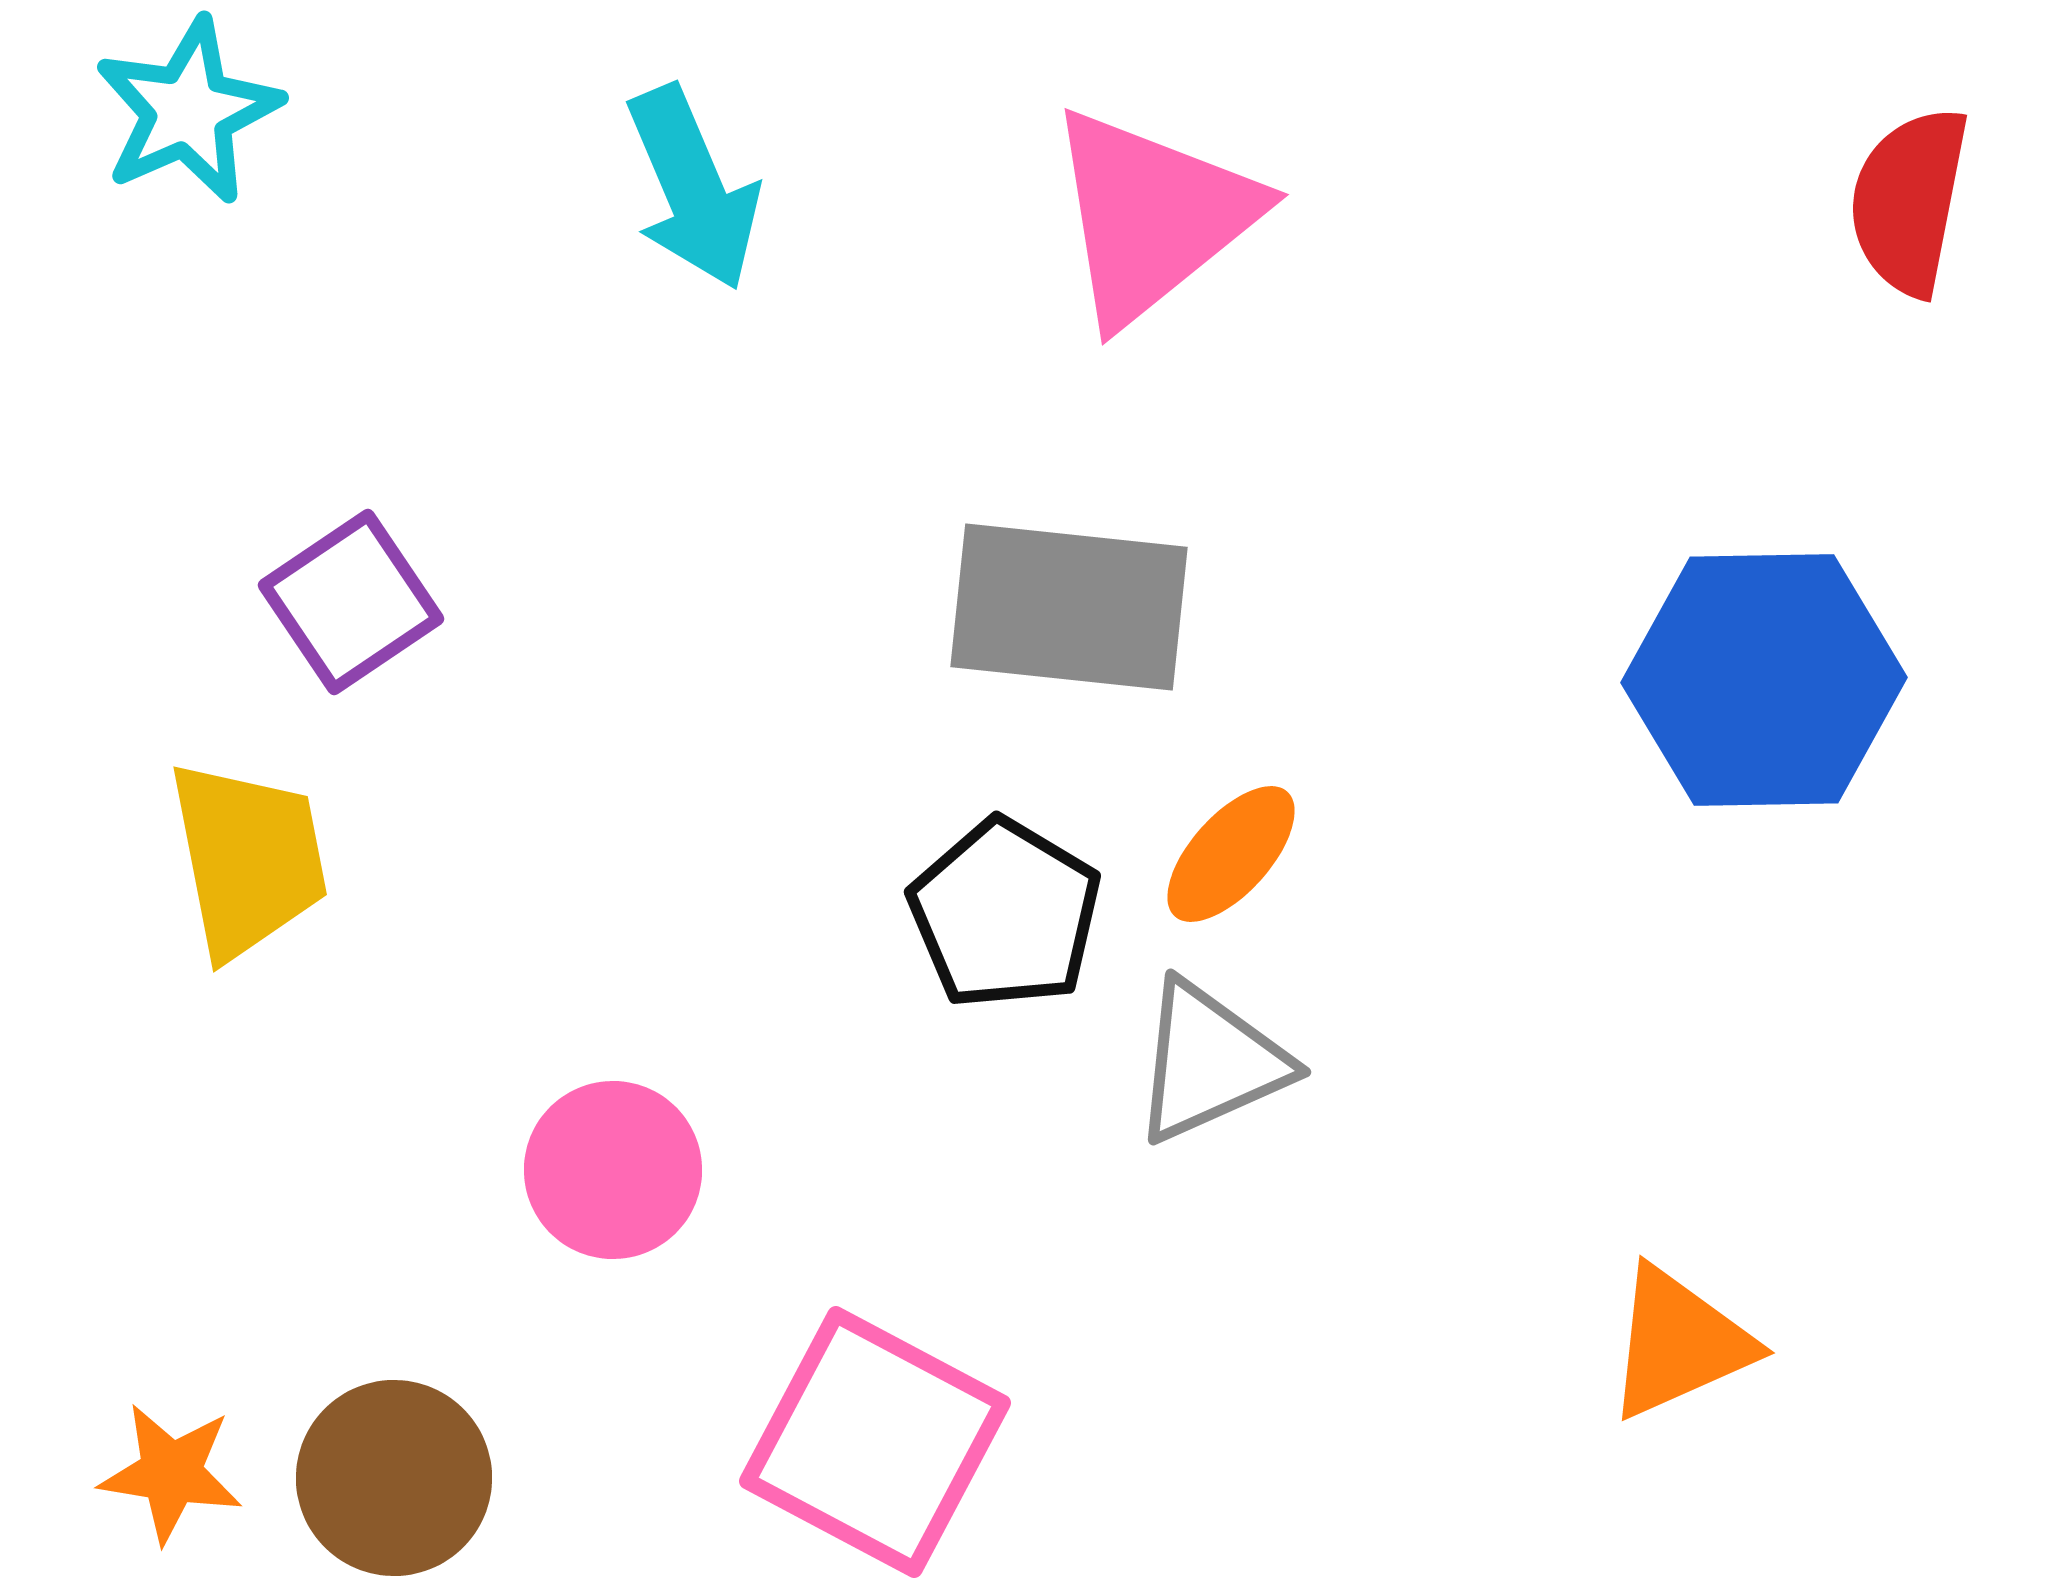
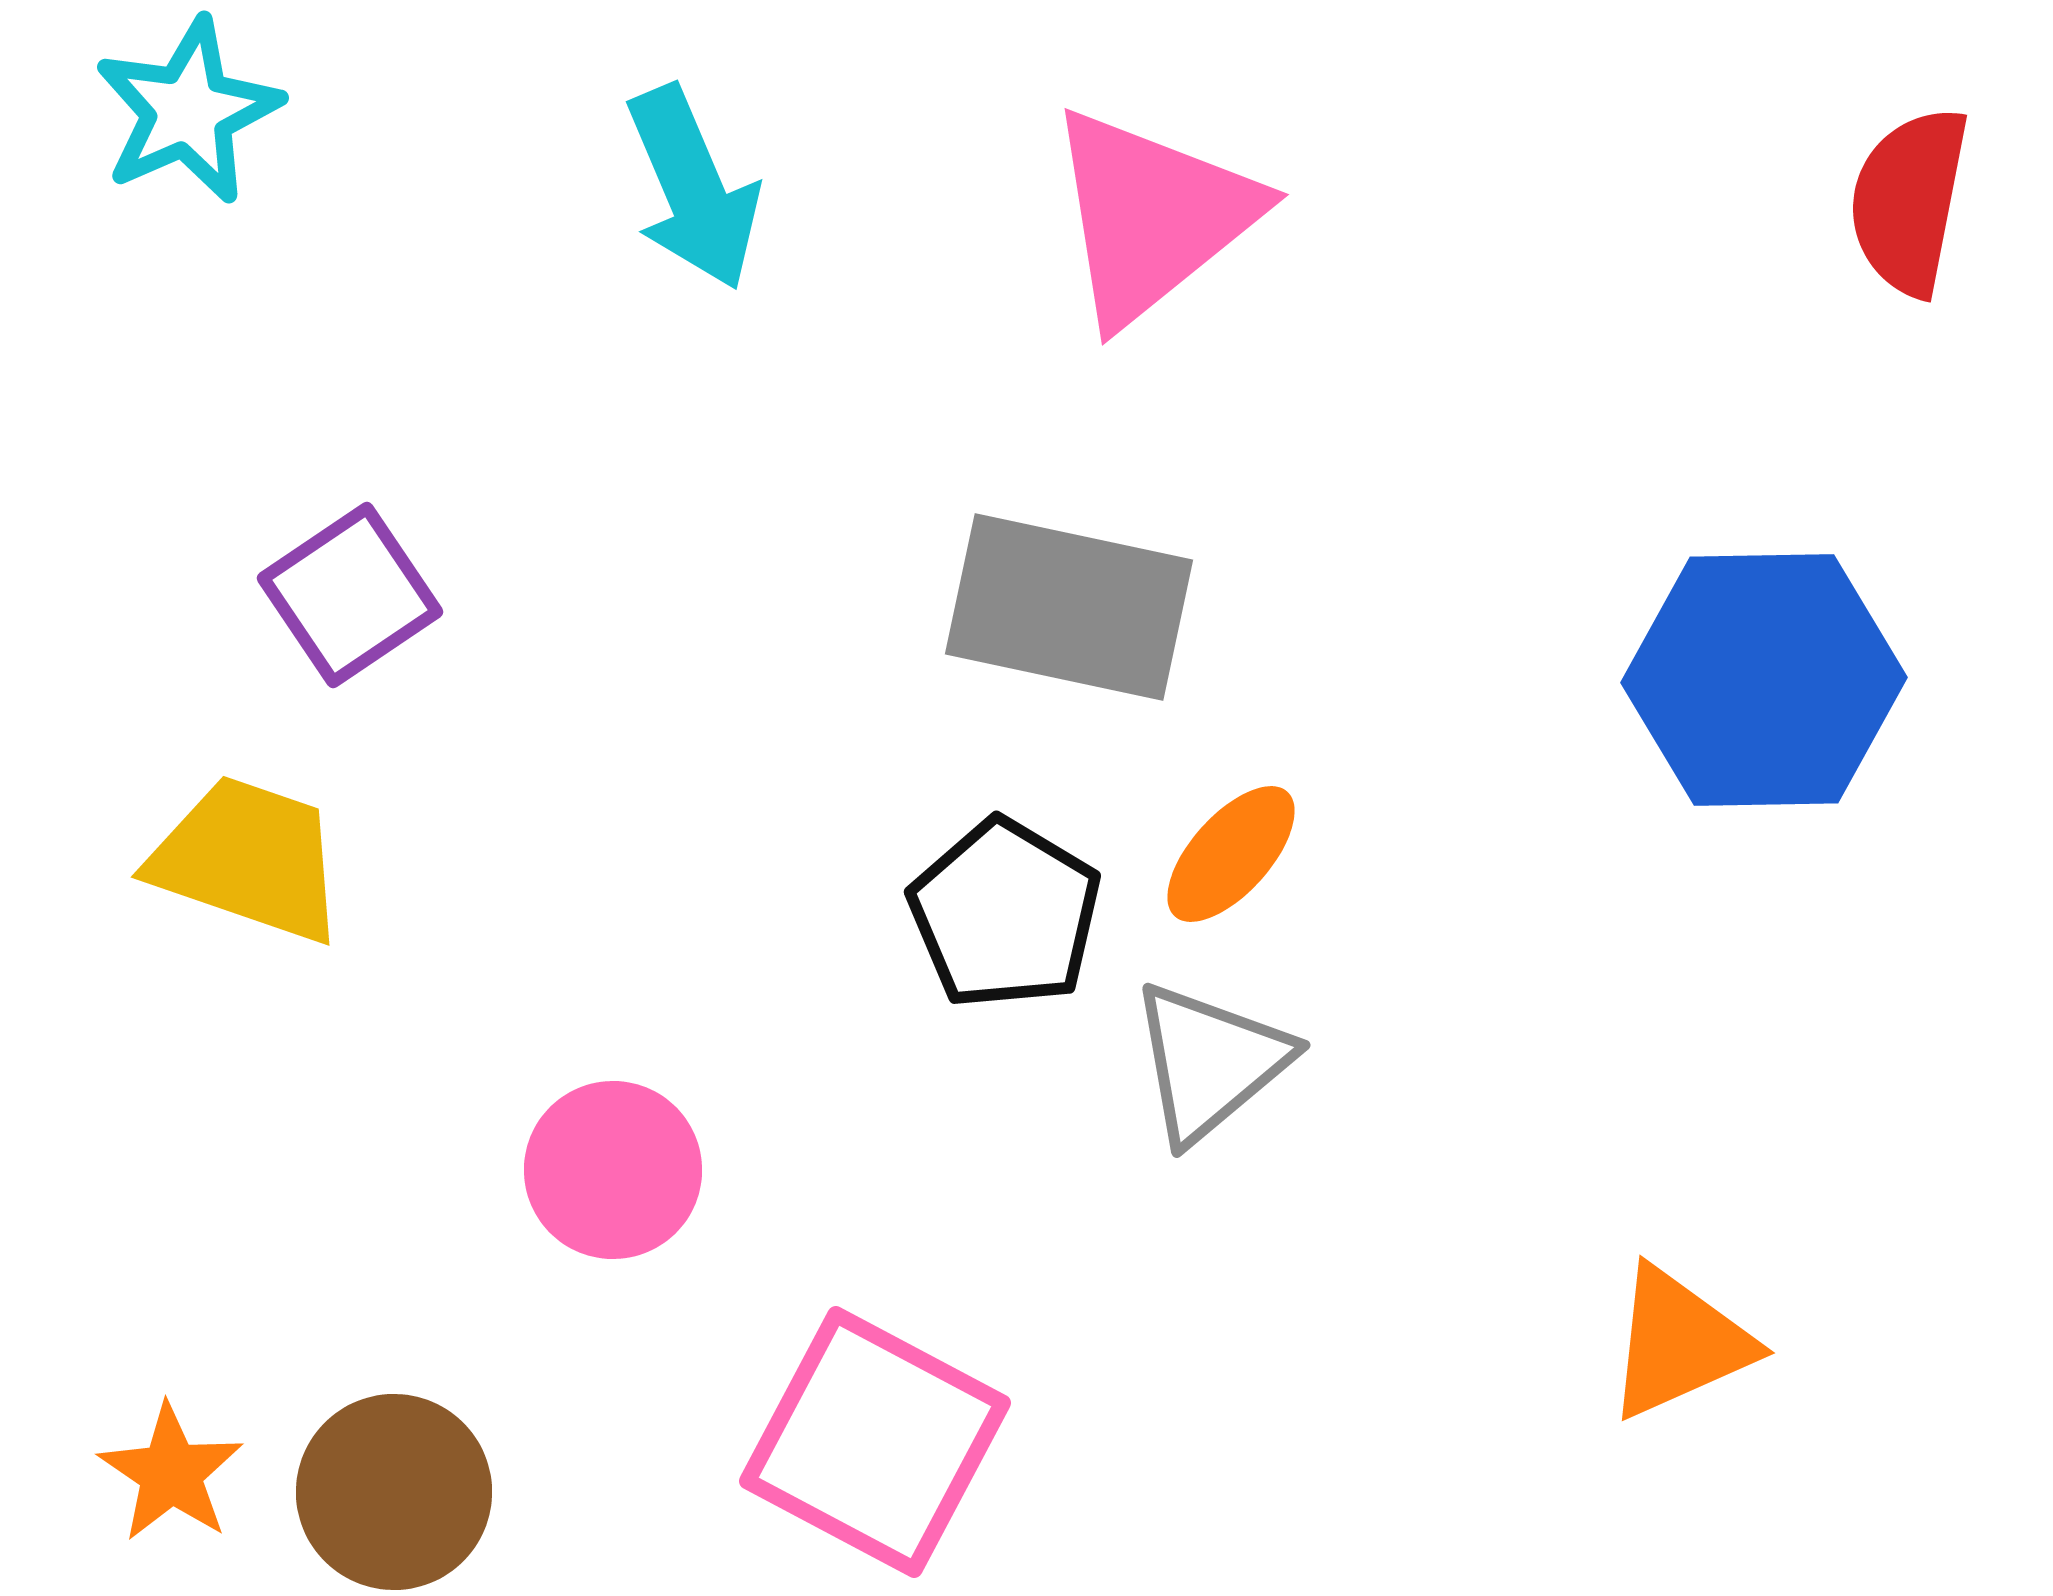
purple square: moved 1 px left, 7 px up
gray rectangle: rotated 6 degrees clockwise
yellow trapezoid: rotated 60 degrees counterclockwise
gray triangle: rotated 16 degrees counterclockwise
orange star: rotated 25 degrees clockwise
brown circle: moved 14 px down
